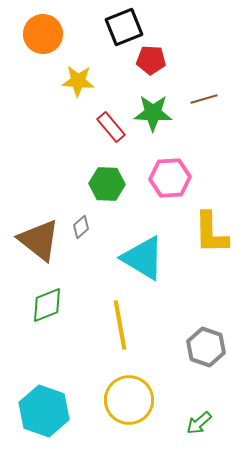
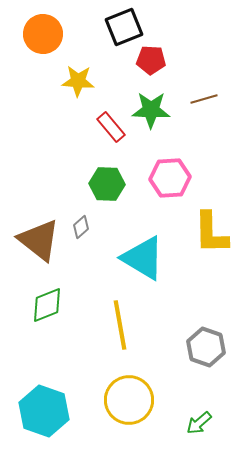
green star: moved 2 px left, 3 px up
